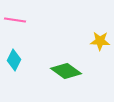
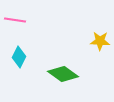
cyan diamond: moved 5 px right, 3 px up
green diamond: moved 3 px left, 3 px down
